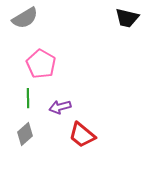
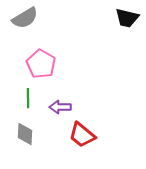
purple arrow: rotated 15 degrees clockwise
gray diamond: rotated 45 degrees counterclockwise
